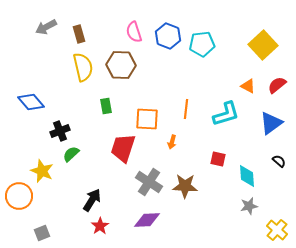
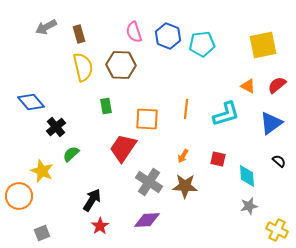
yellow square: rotated 32 degrees clockwise
black cross: moved 4 px left, 4 px up; rotated 18 degrees counterclockwise
orange arrow: moved 11 px right, 14 px down; rotated 16 degrees clockwise
red trapezoid: rotated 16 degrees clockwise
yellow cross: rotated 15 degrees counterclockwise
